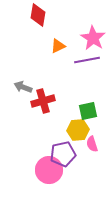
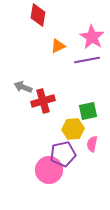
pink star: moved 1 px left, 1 px up
yellow hexagon: moved 5 px left, 1 px up
pink semicircle: rotated 28 degrees clockwise
